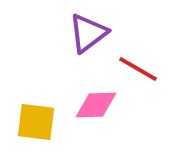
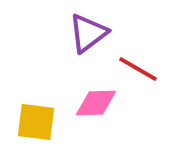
pink diamond: moved 2 px up
